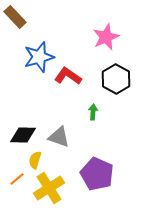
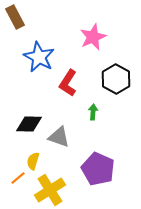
brown rectangle: rotated 15 degrees clockwise
pink star: moved 13 px left
blue star: rotated 28 degrees counterclockwise
red L-shape: moved 7 px down; rotated 92 degrees counterclockwise
black diamond: moved 6 px right, 11 px up
yellow semicircle: moved 2 px left, 1 px down
purple pentagon: moved 1 px right, 5 px up
orange line: moved 1 px right, 1 px up
yellow cross: moved 1 px right, 2 px down
